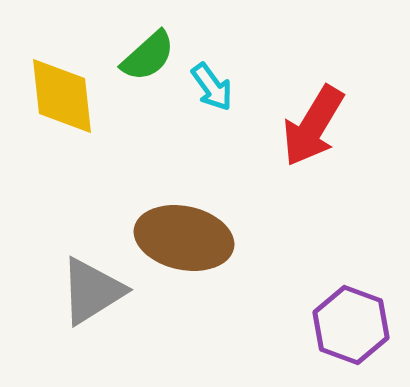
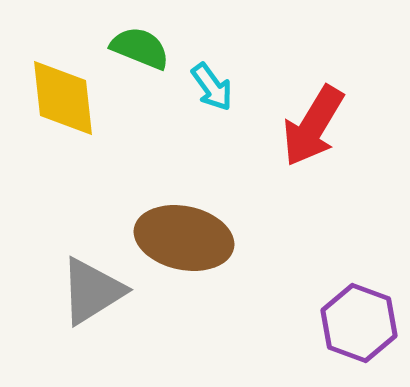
green semicircle: moved 8 px left, 8 px up; rotated 116 degrees counterclockwise
yellow diamond: moved 1 px right, 2 px down
purple hexagon: moved 8 px right, 2 px up
